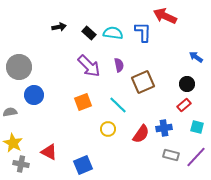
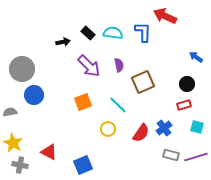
black arrow: moved 4 px right, 15 px down
black rectangle: moved 1 px left
gray circle: moved 3 px right, 2 px down
red rectangle: rotated 24 degrees clockwise
blue cross: rotated 28 degrees counterclockwise
red semicircle: moved 1 px up
purple line: rotated 30 degrees clockwise
gray cross: moved 1 px left, 1 px down
